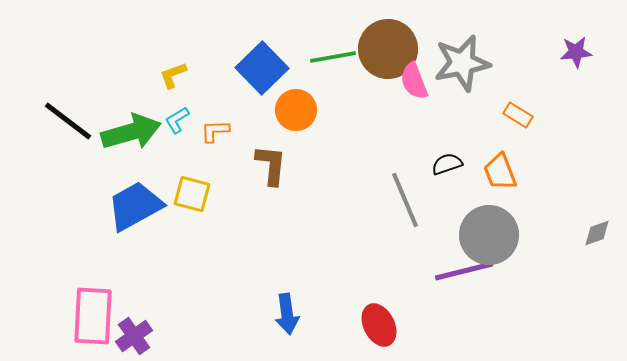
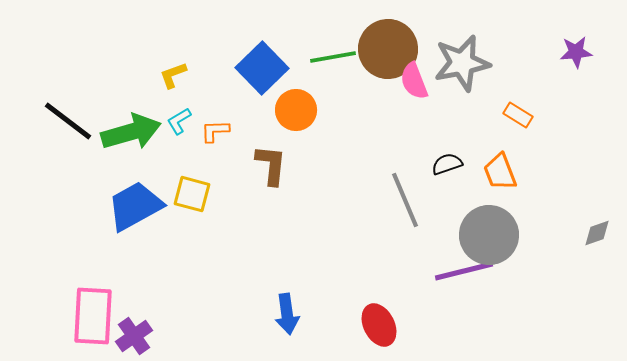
cyan L-shape: moved 2 px right, 1 px down
